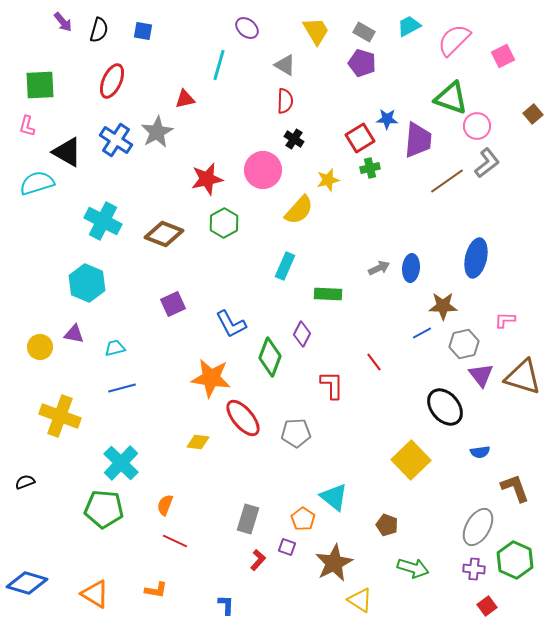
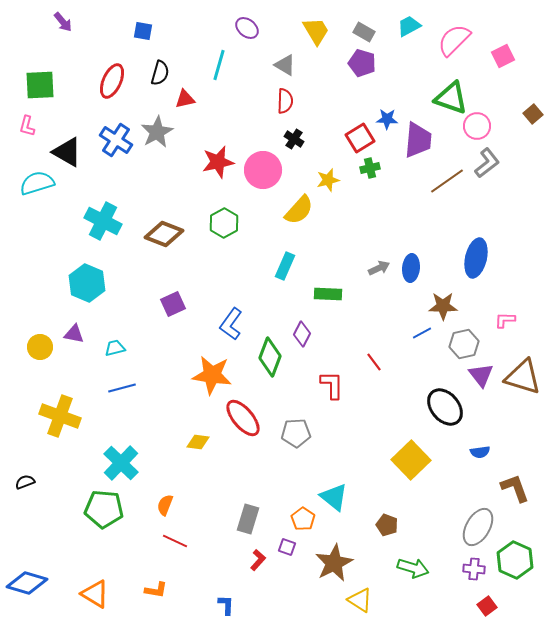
black semicircle at (99, 30): moved 61 px right, 43 px down
red star at (207, 179): moved 11 px right, 17 px up
blue L-shape at (231, 324): rotated 64 degrees clockwise
orange star at (211, 378): moved 1 px right, 3 px up
